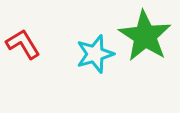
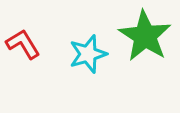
cyan star: moved 7 px left
